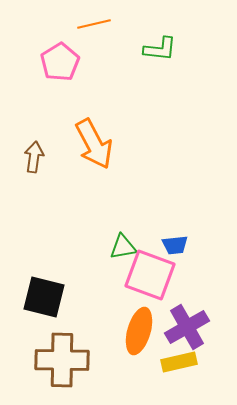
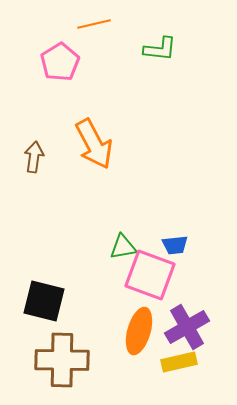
black square: moved 4 px down
